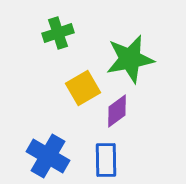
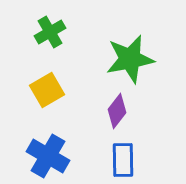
green cross: moved 8 px left, 1 px up; rotated 12 degrees counterclockwise
yellow square: moved 36 px left, 2 px down
purple diamond: rotated 16 degrees counterclockwise
blue rectangle: moved 17 px right
